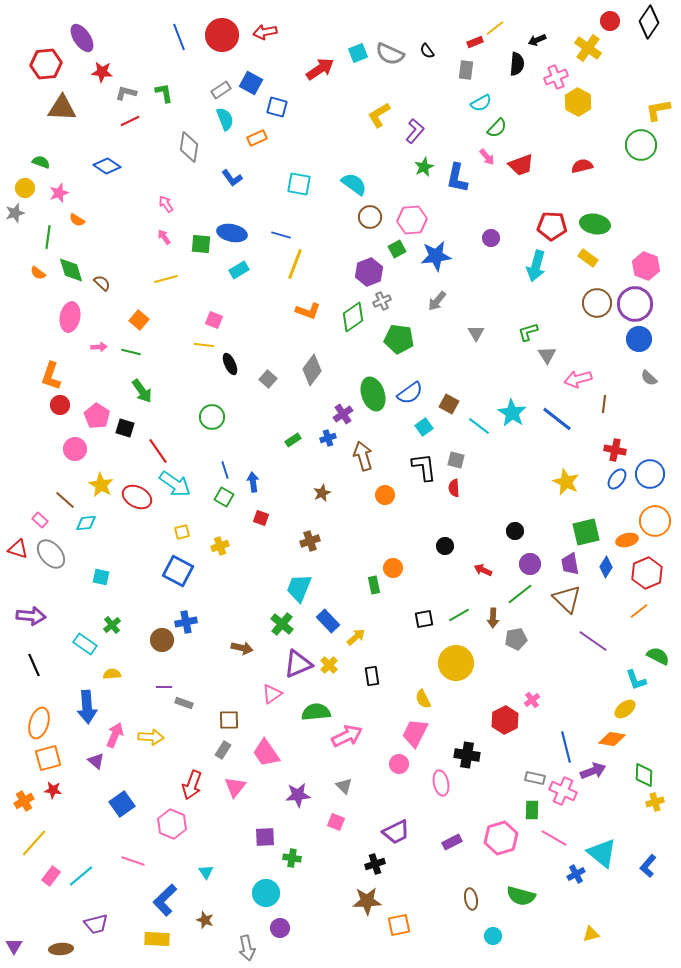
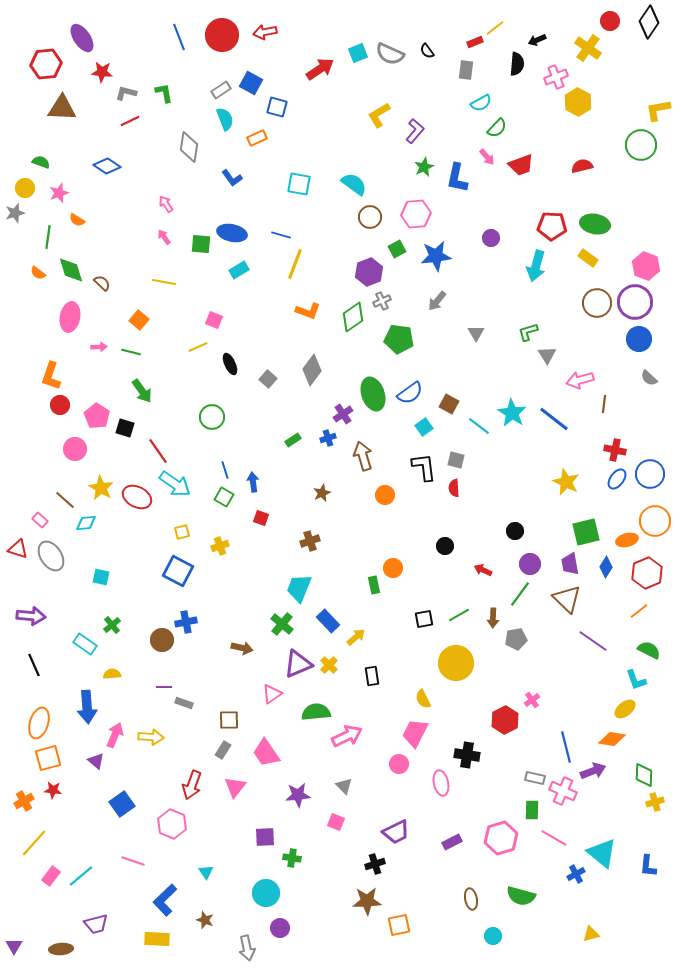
pink hexagon at (412, 220): moved 4 px right, 6 px up
yellow line at (166, 279): moved 2 px left, 3 px down; rotated 25 degrees clockwise
purple circle at (635, 304): moved 2 px up
yellow line at (204, 345): moved 6 px left, 2 px down; rotated 30 degrees counterclockwise
pink arrow at (578, 379): moved 2 px right, 1 px down
blue line at (557, 419): moved 3 px left
yellow star at (101, 485): moved 3 px down
gray ellipse at (51, 554): moved 2 px down; rotated 8 degrees clockwise
green line at (520, 594): rotated 16 degrees counterclockwise
green semicircle at (658, 656): moved 9 px left, 6 px up
blue L-shape at (648, 866): rotated 35 degrees counterclockwise
